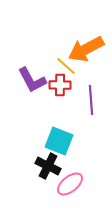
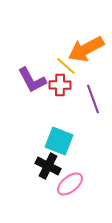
purple line: moved 2 px right, 1 px up; rotated 16 degrees counterclockwise
